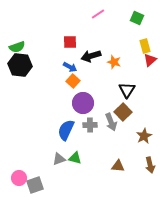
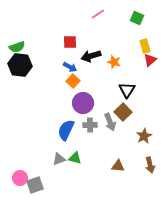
gray arrow: moved 1 px left
pink circle: moved 1 px right
